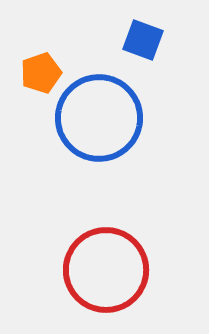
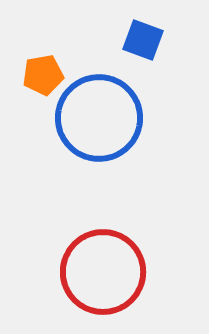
orange pentagon: moved 2 px right, 2 px down; rotated 9 degrees clockwise
red circle: moved 3 px left, 2 px down
